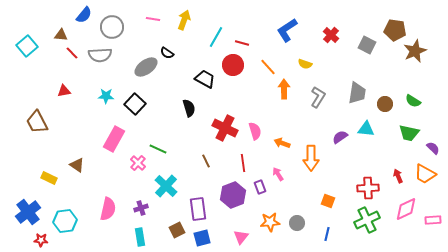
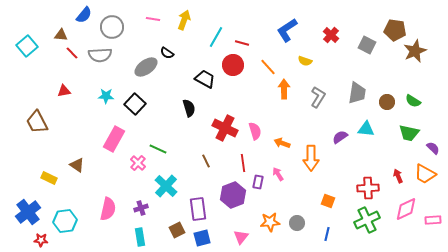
yellow semicircle at (305, 64): moved 3 px up
brown circle at (385, 104): moved 2 px right, 2 px up
purple rectangle at (260, 187): moved 2 px left, 5 px up; rotated 32 degrees clockwise
